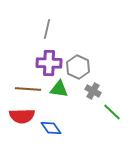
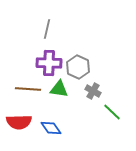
red semicircle: moved 3 px left, 6 px down
